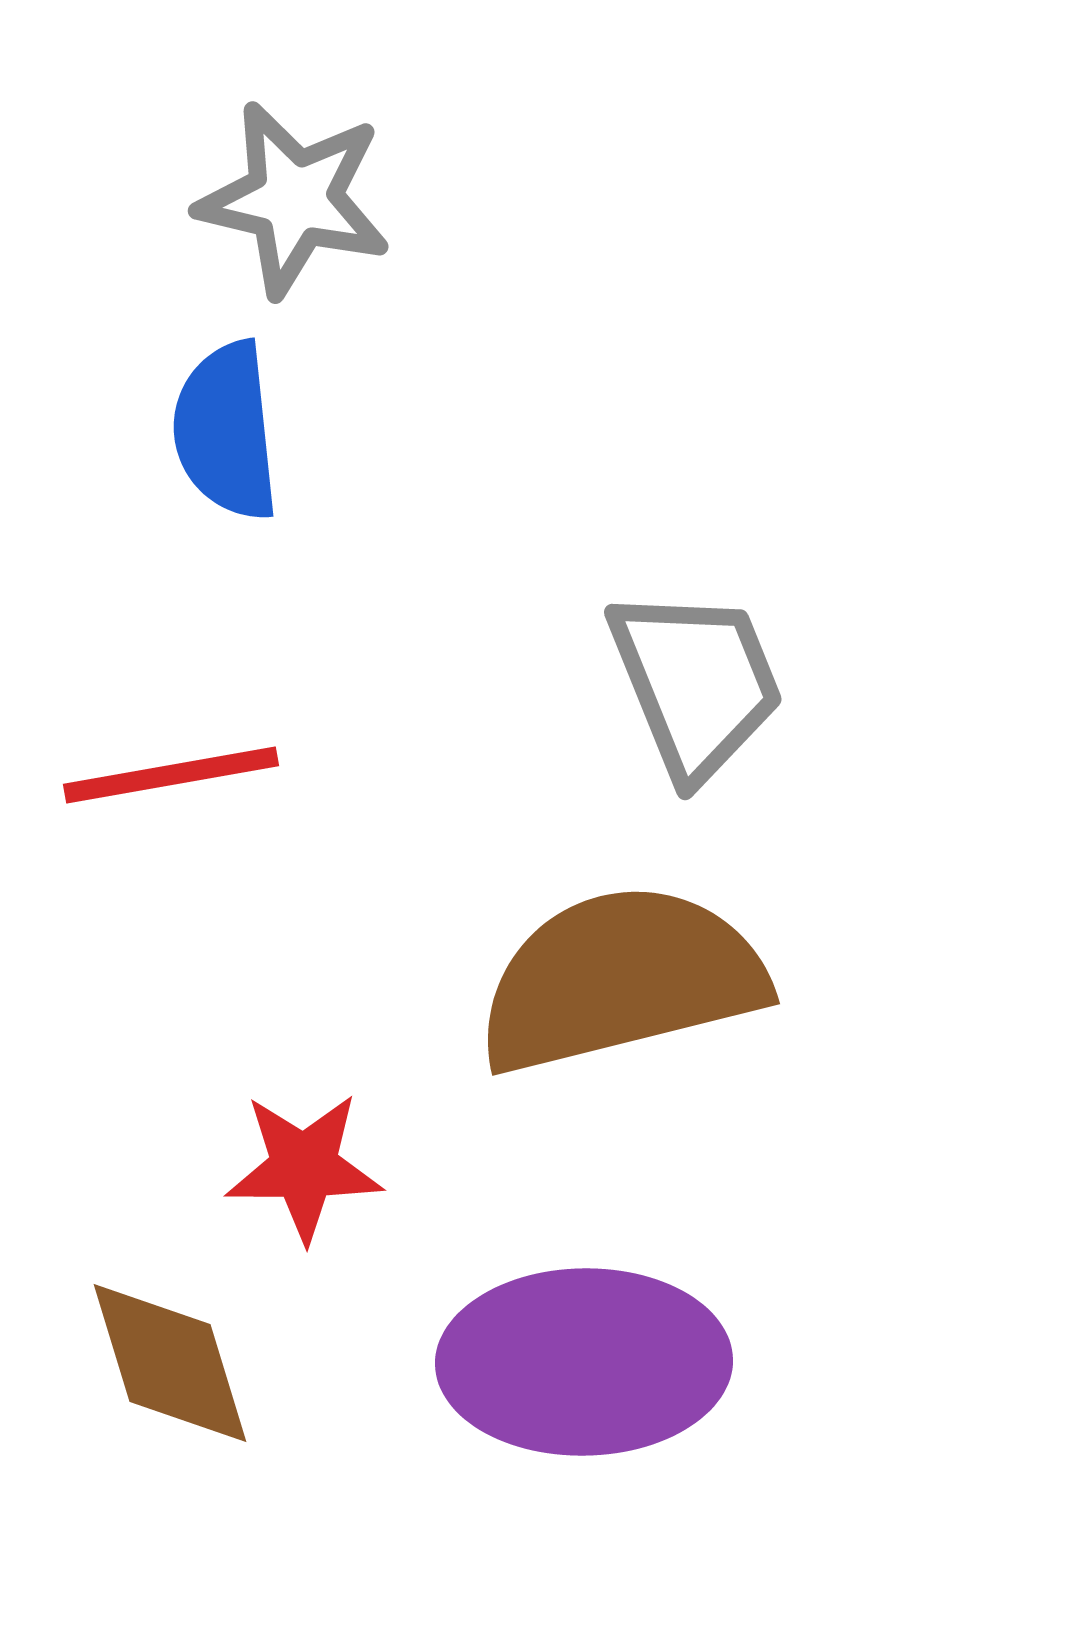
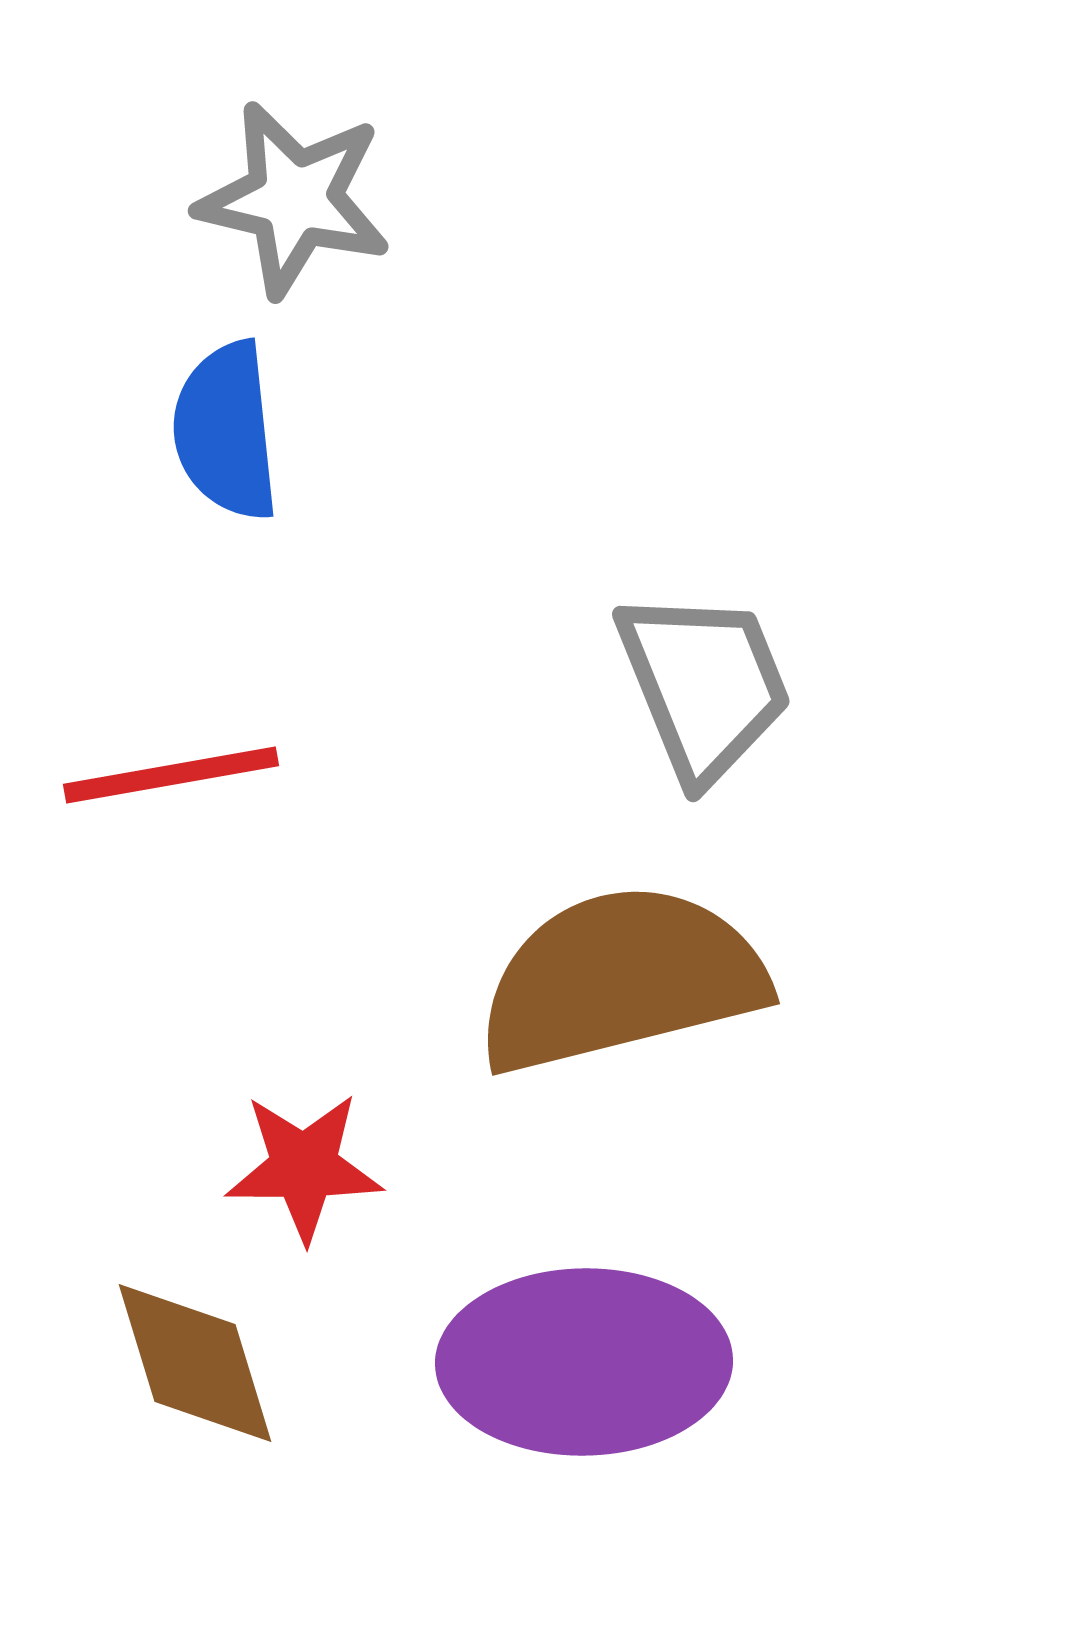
gray trapezoid: moved 8 px right, 2 px down
brown diamond: moved 25 px right
